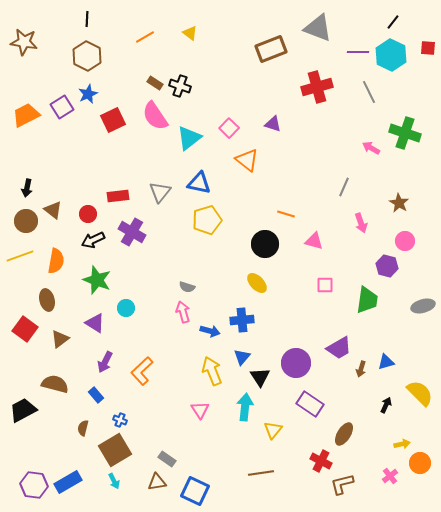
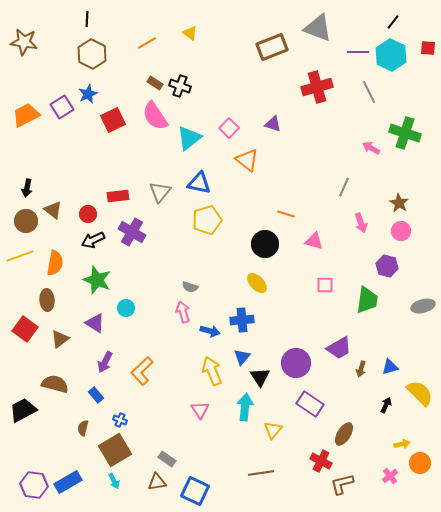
orange line at (145, 37): moved 2 px right, 6 px down
brown rectangle at (271, 49): moved 1 px right, 2 px up
brown hexagon at (87, 56): moved 5 px right, 2 px up
pink circle at (405, 241): moved 4 px left, 10 px up
orange semicircle at (56, 261): moved 1 px left, 2 px down
gray semicircle at (187, 287): moved 3 px right
brown ellipse at (47, 300): rotated 10 degrees clockwise
blue triangle at (386, 362): moved 4 px right, 5 px down
